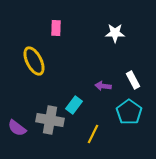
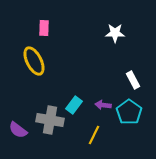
pink rectangle: moved 12 px left
purple arrow: moved 19 px down
purple semicircle: moved 1 px right, 2 px down
yellow line: moved 1 px right, 1 px down
